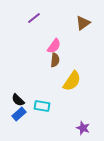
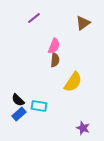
pink semicircle: rotated 14 degrees counterclockwise
yellow semicircle: moved 1 px right, 1 px down
cyan rectangle: moved 3 px left
